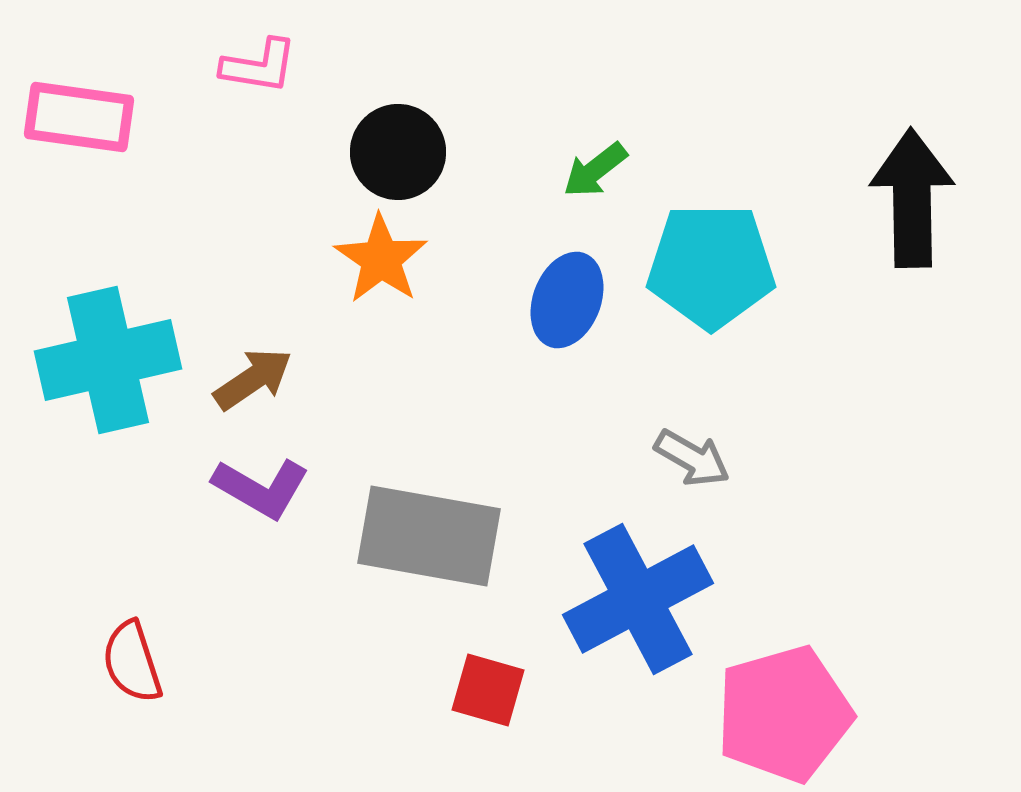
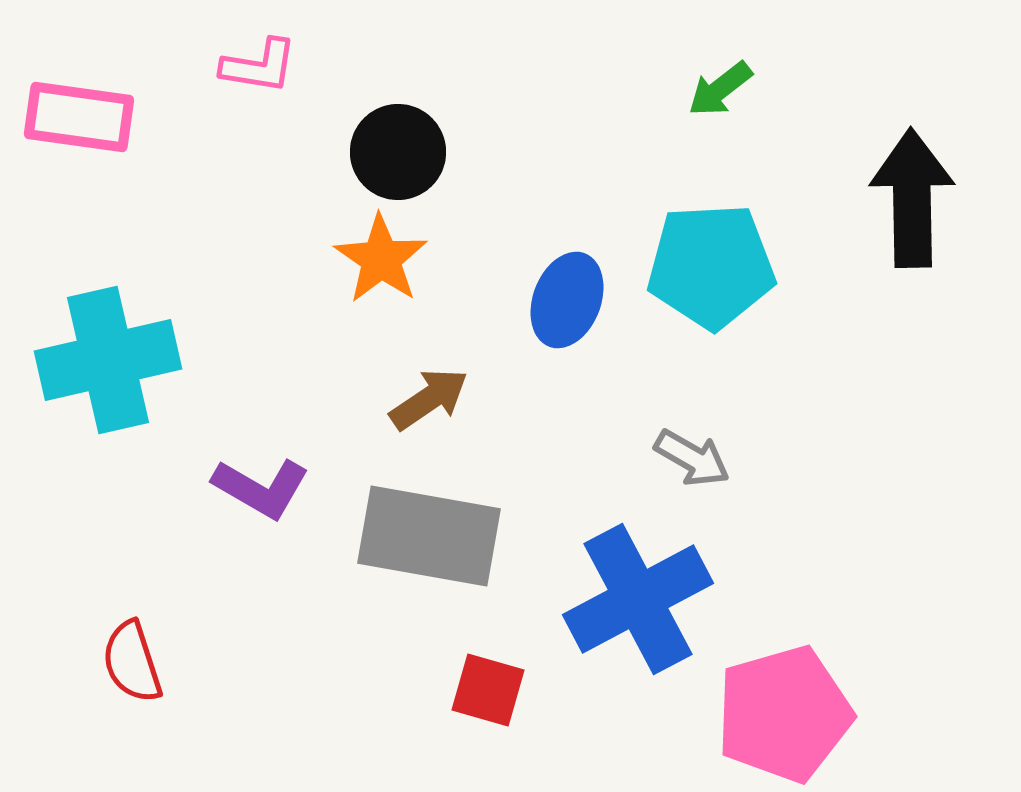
green arrow: moved 125 px right, 81 px up
cyan pentagon: rotated 3 degrees counterclockwise
brown arrow: moved 176 px right, 20 px down
